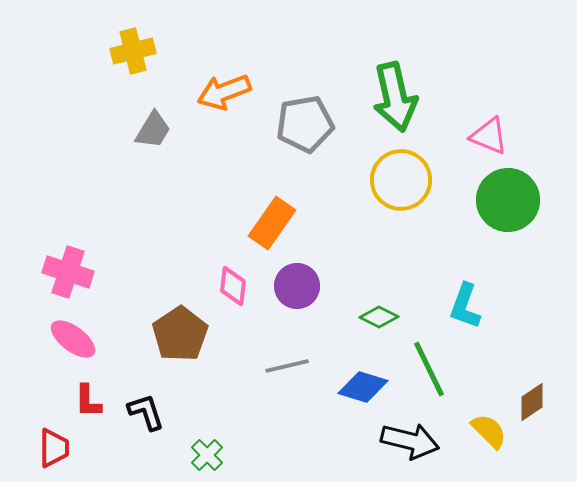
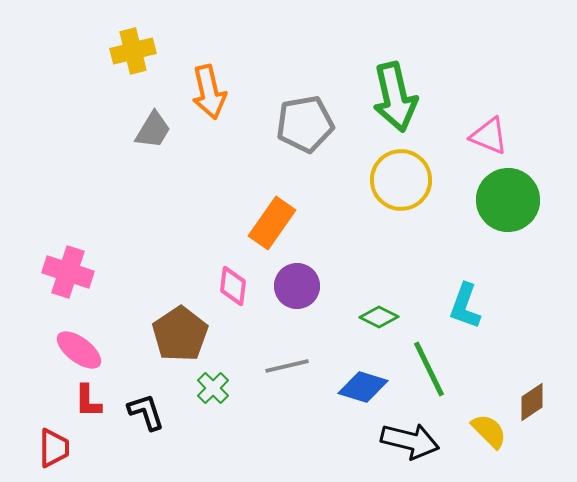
orange arrow: moved 15 px left; rotated 82 degrees counterclockwise
pink ellipse: moved 6 px right, 11 px down
green cross: moved 6 px right, 67 px up
